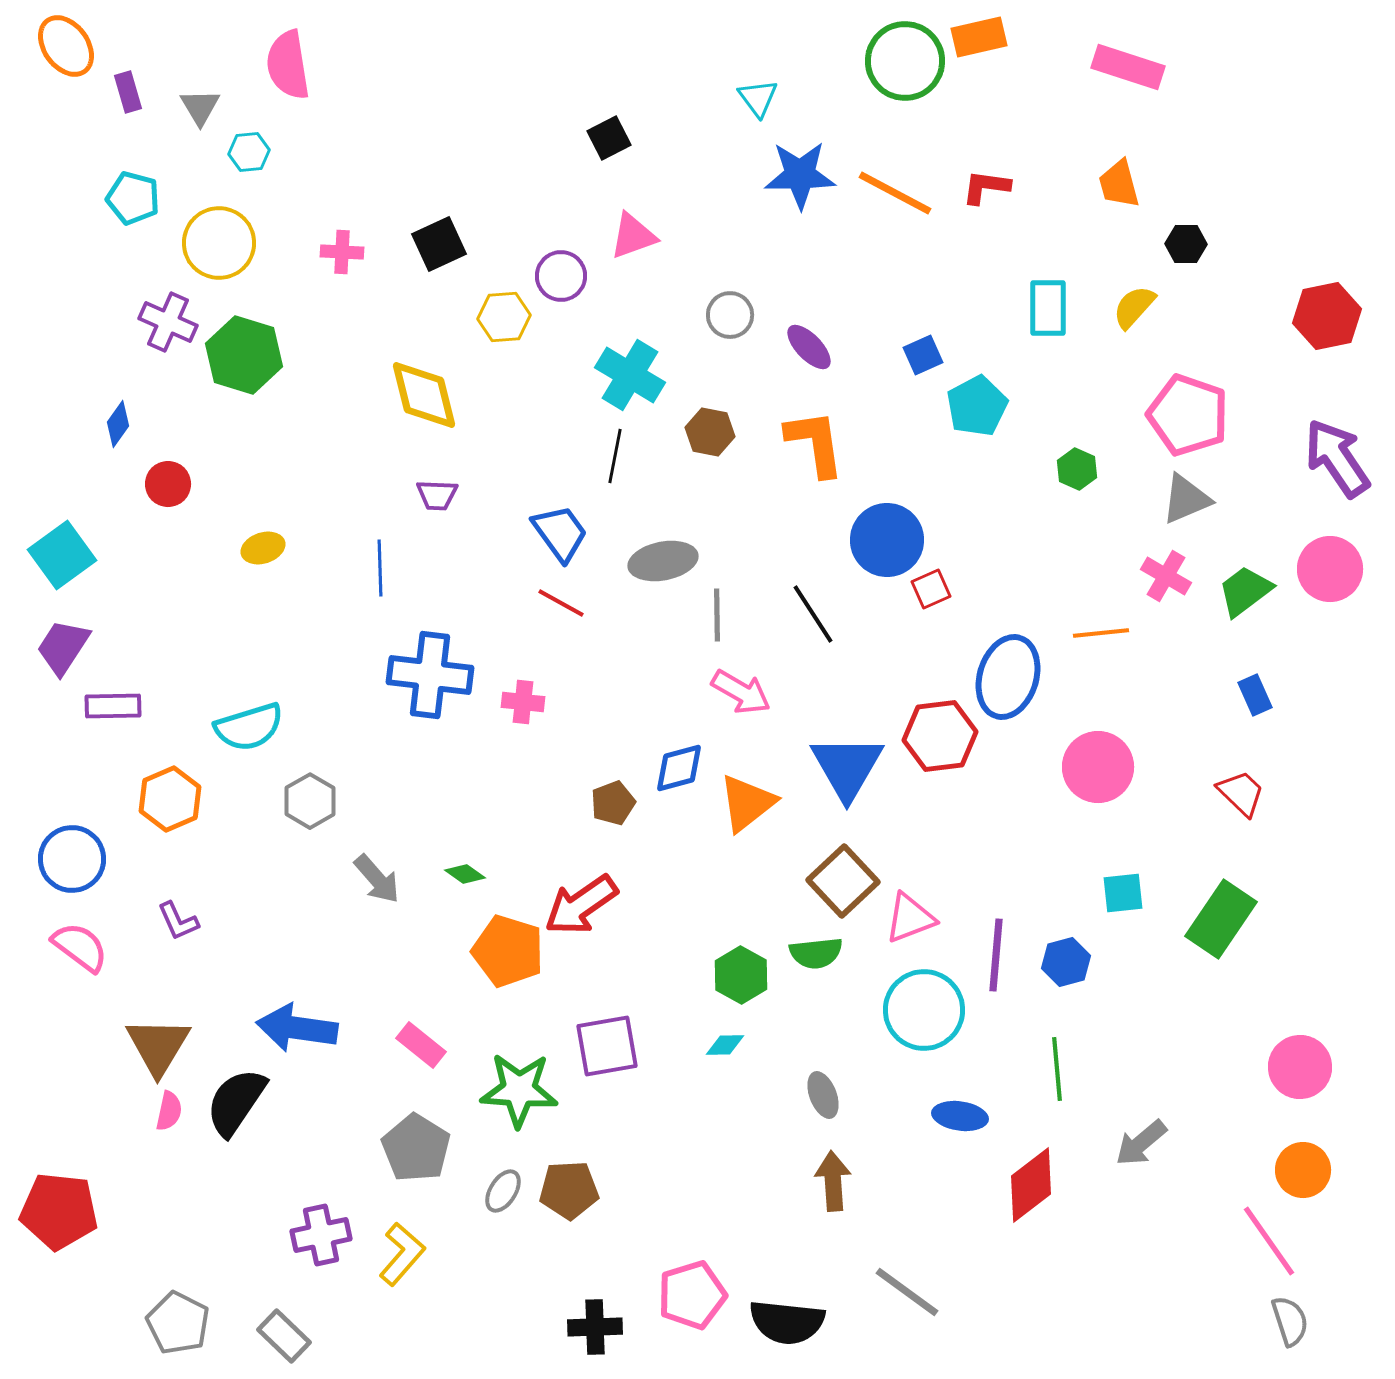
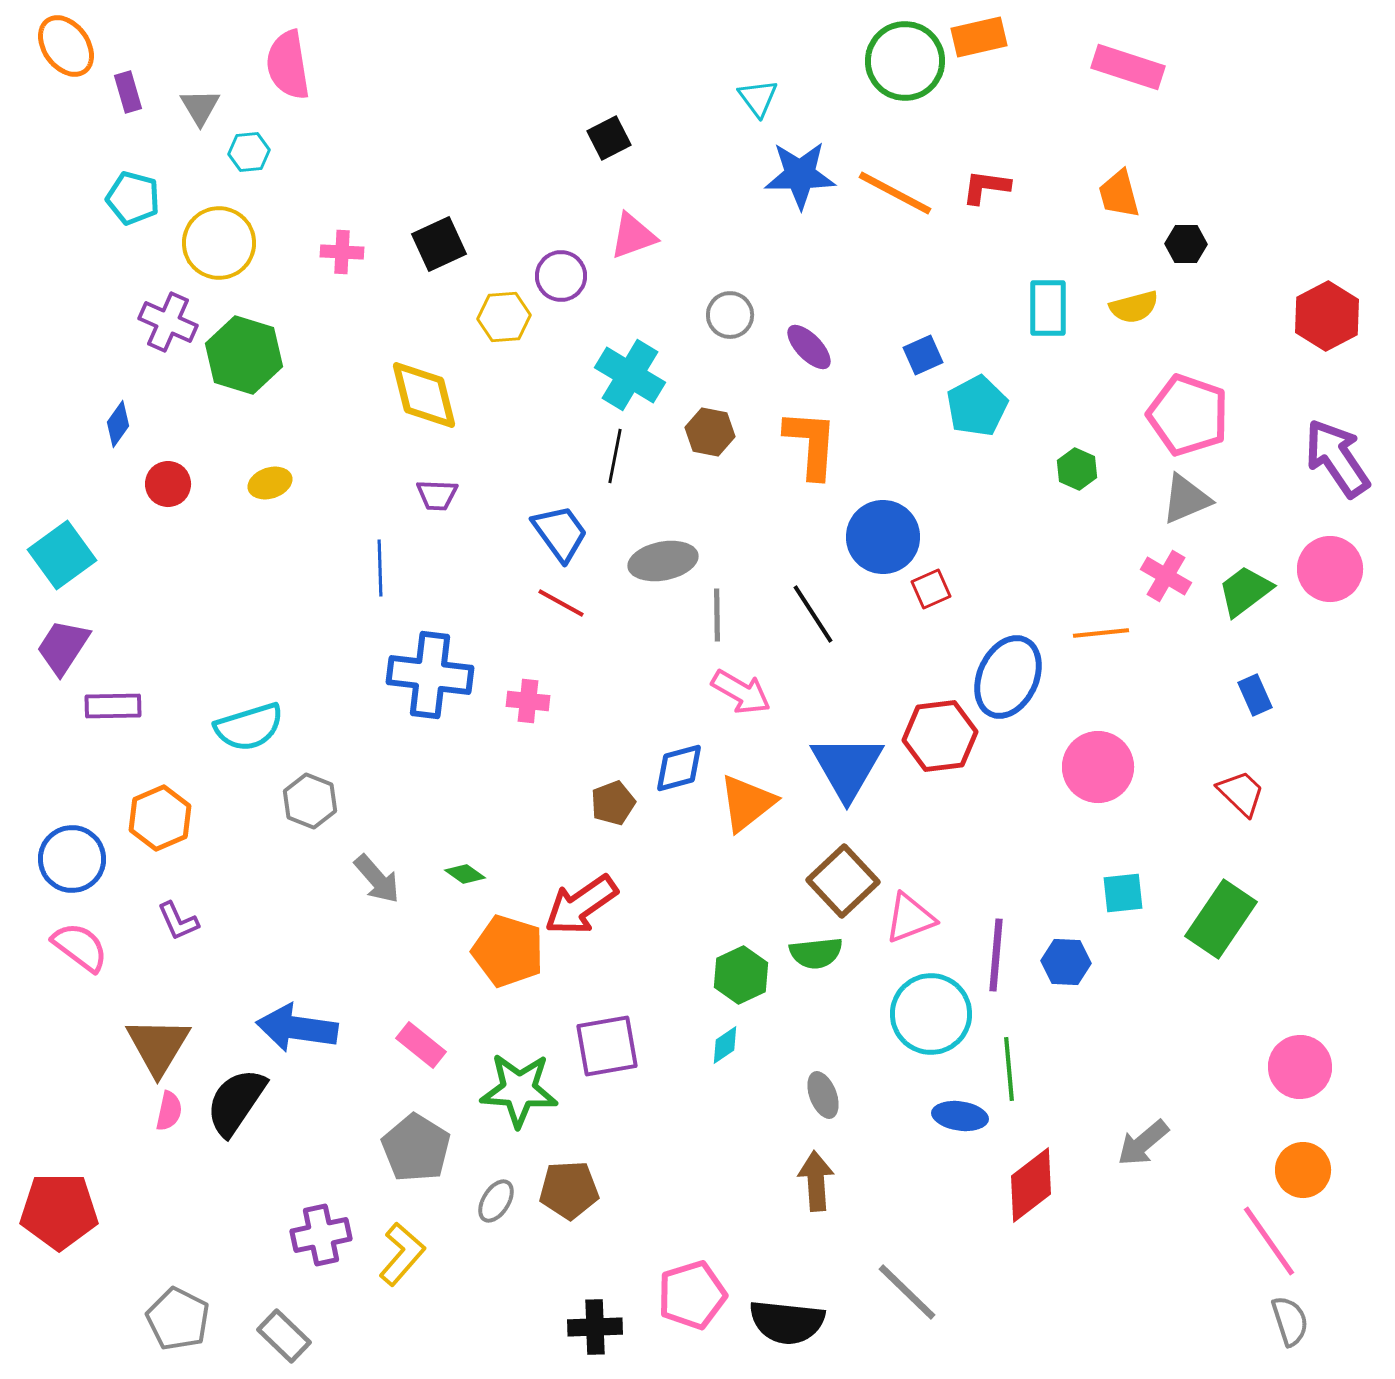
orange trapezoid at (1119, 184): moved 10 px down
yellow semicircle at (1134, 307): rotated 147 degrees counterclockwise
red hexagon at (1327, 316): rotated 16 degrees counterclockwise
orange L-shape at (815, 443): moved 4 px left, 1 px down; rotated 12 degrees clockwise
blue circle at (887, 540): moved 4 px left, 3 px up
yellow ellipse at (263, 548): moved 7 px right, 65 px up
blue ellipse at (1008, 677): rotated 8 degrees clockwise
pink cross at (523, 702): moved 5 px right, 1 px up
orange hexagon at (170, 799): moved 10 px left, 19 px down
gray hexagon at (310, 801): rotated 8 degrees counterclockwise
blue hexagon at (1066, 962): rotated 18 degrees clockwise
green hexagon at (741, 975): rotated 6 degrees clockwise
cyan circle at (924, 1010): moved 7 px right, 4 px down
cyan diamond at (725, 1045): rotated 33 degrees counterclockwise
green line at (1057, 1069): moved 48 px left
gray arrow at (1141, 1143): moved 2 px right
brown arrow at (833, 1181): moved 17 px left
gray ellipse at (503, 1191): moved 7 px left, 10 px down
red pentagon at (59, 1211): rotated 6 degrees counterclockwise
gray line at (907, 1292): rotated 8 degrees clockwise
gray pentagon at (178, 1323): moved 4 px up
